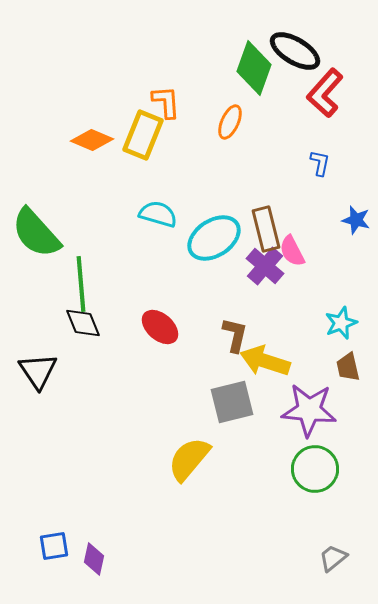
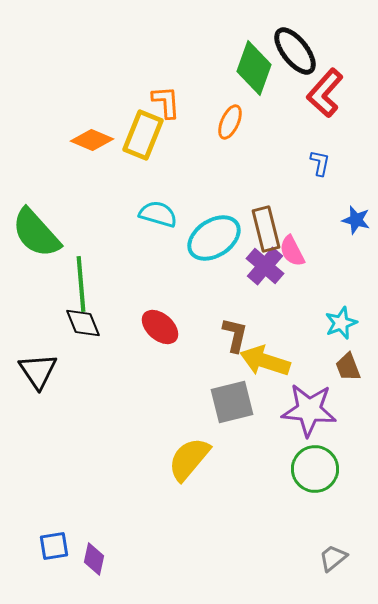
black ellipse: rotated 21 degrees clockwise
brown trapezoid: rotated 8 degrees counterclockwise
